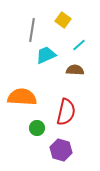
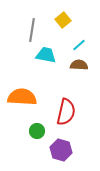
yellow square: rotated 14 degrees clockwise
cyan trapezoid: rotated 35 degrees clockwise
brown semicircle: moved 4 px right, 5 px up
green circle: moved 3 px down
